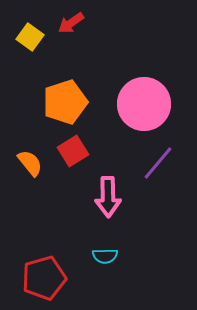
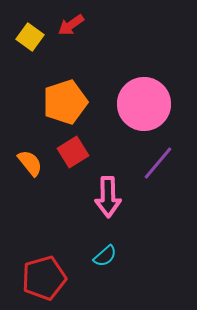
red arrow: moved 2 px down
red square: moved 1 px down
cyan semicircle: rotated 40 degrees counterclockwise
